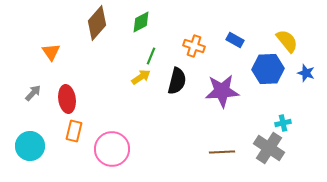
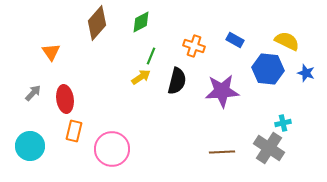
yellow semicircle: rotated 25 degrees counterclockwise
blue hexagon: rotated 8 degrees clockwise
red ellipse: moved 2 px left
